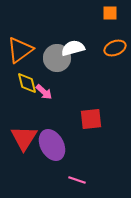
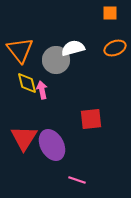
orange triangle: rotated 32 degrees counterclockwise
gray circle: moved 1 px left, 2 px down
pink arrow: moved 2 px left, 2 px up; rotated 144 degrees counterclockwise
